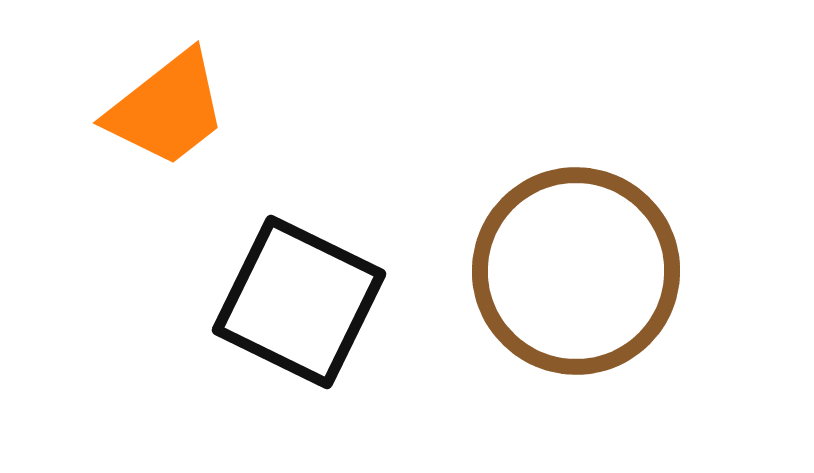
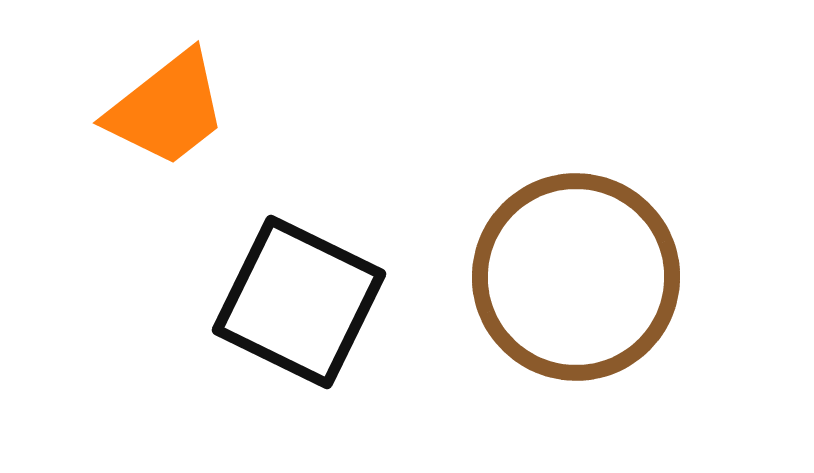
brown circle: moved 6 px down
